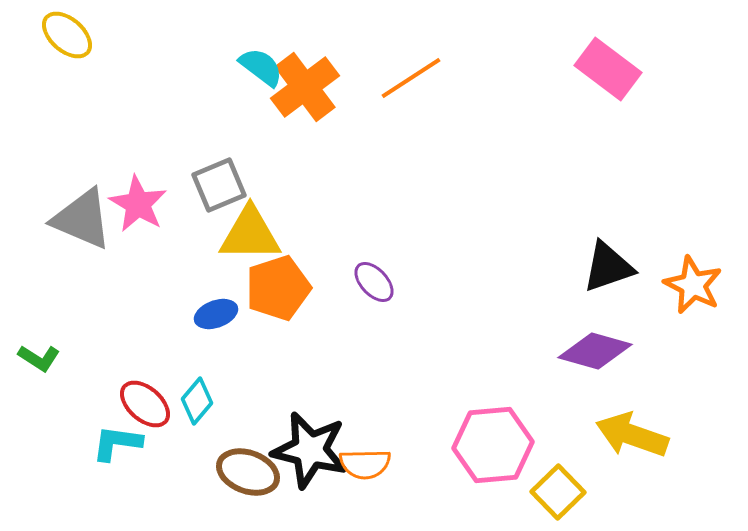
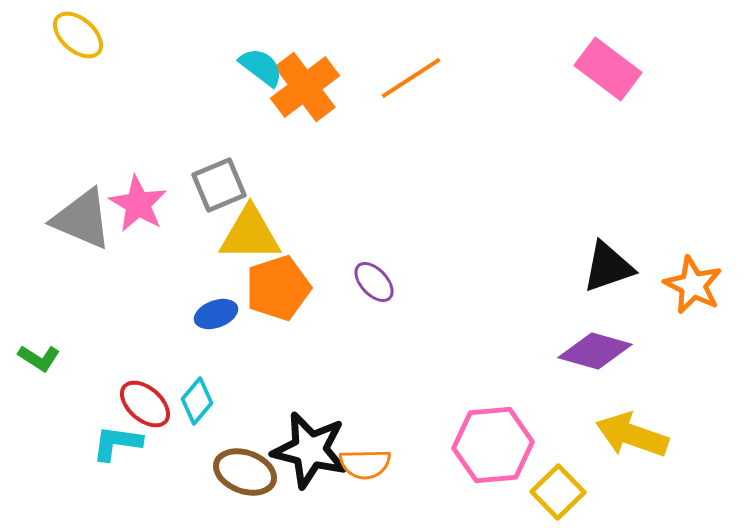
yellow ellipse: moved 11 px right
brown ellipse: moved 3 px left
